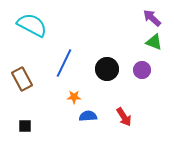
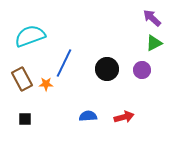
cyan semicircle: moved 2 px left, 11 px down; rotated 48 degrees counterclockwise
green triangle: moved 1 px down; rotated 48 degrees counterclockwise
orange star: moved 28 px left, 13 px up
red arrow: rotated 72 degrees counterclockwise
black square: moved 7 px up
